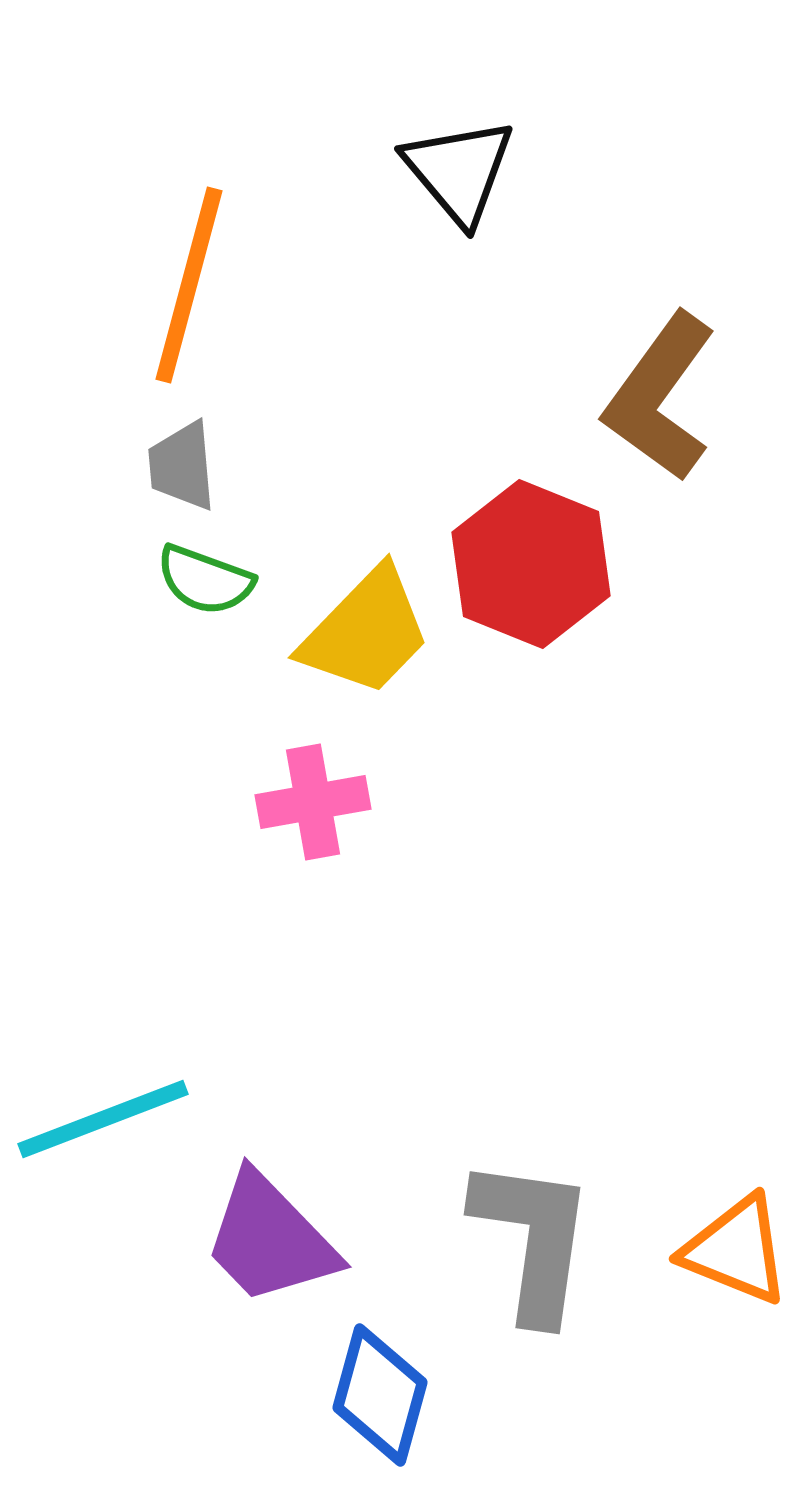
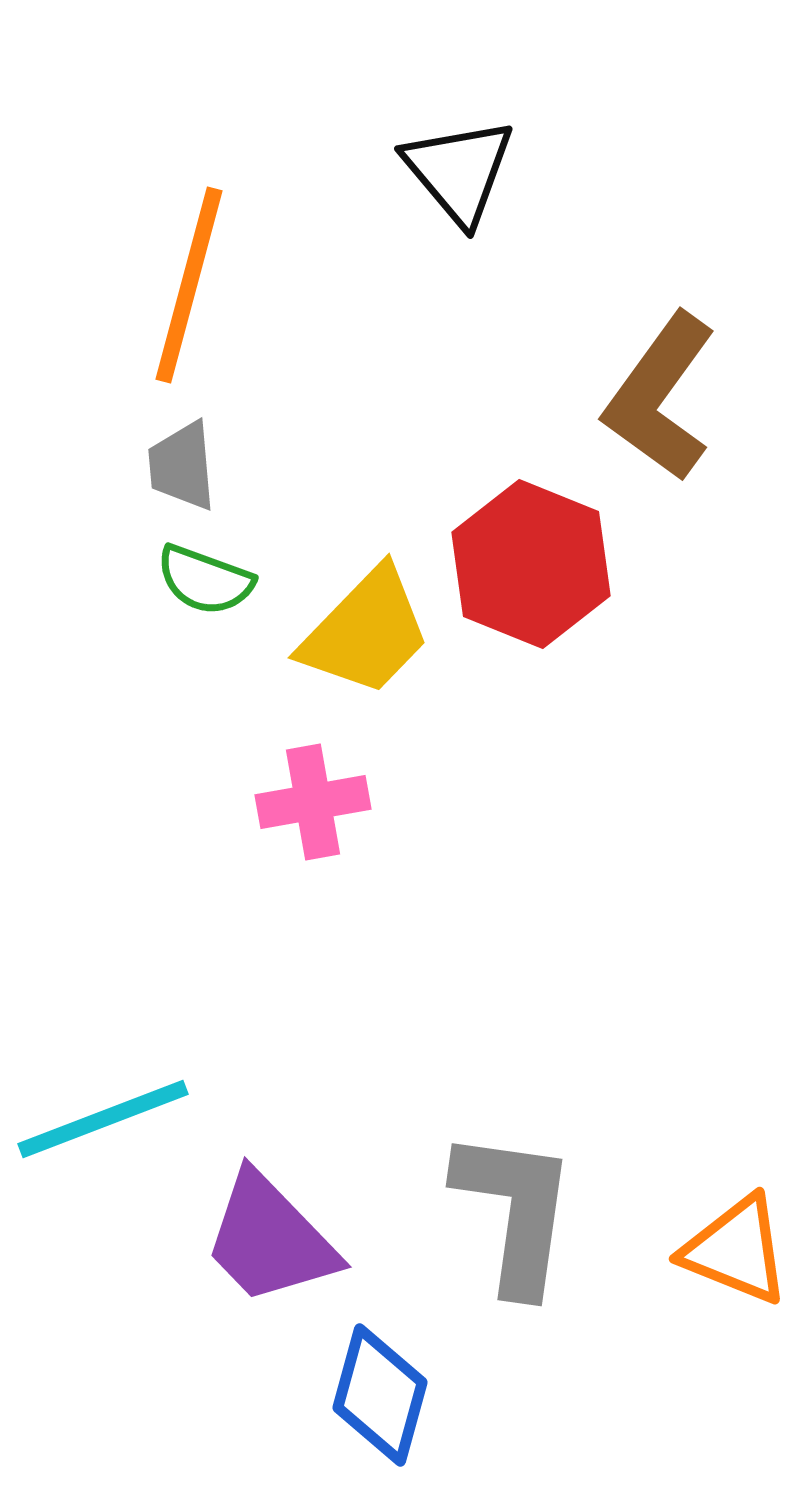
gray L-shape: moved 18 px left, 28 px up
